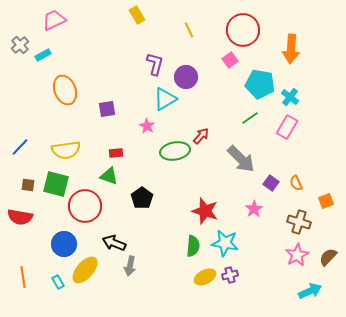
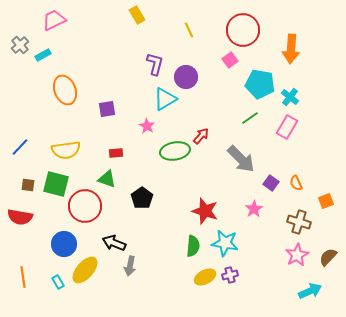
green triangle at (109, 176): moved 2 px left, 3 px down
